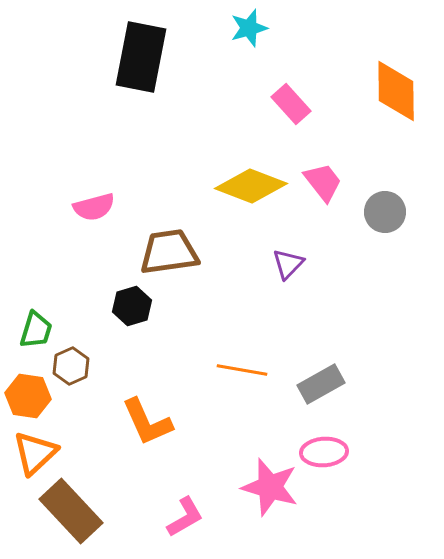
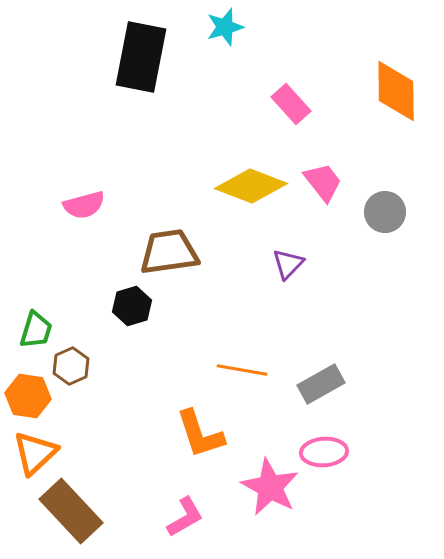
cyan star: moved 24 px left, 1 px up
pink semicircle: moved 10 px left, 2 px up
orange L-shape: moved 53 px right, 12 px down; rotated 6 degrees clockwise
pink star: rotated 12 degrees clockwise
